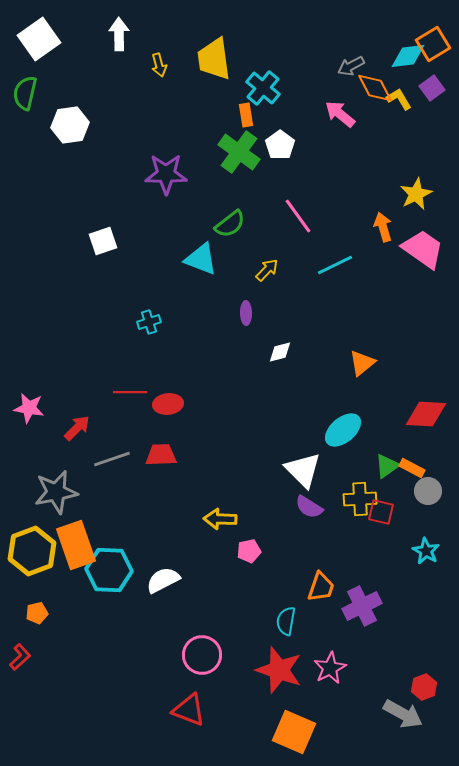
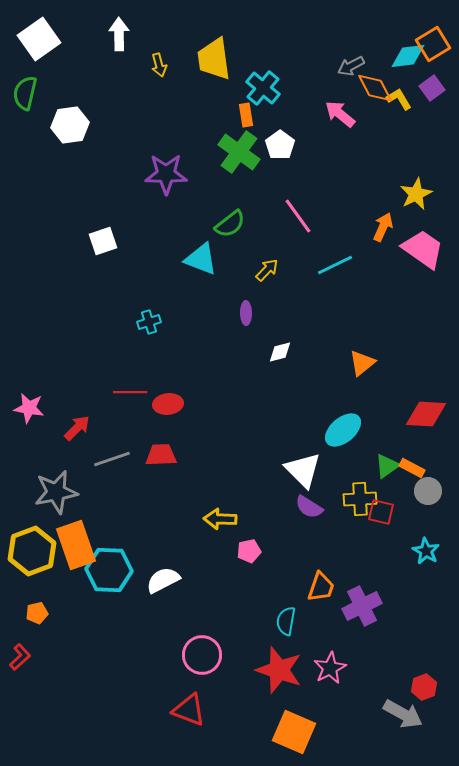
orange arrow at (383, 227): rotated 40 degrees clockwise
